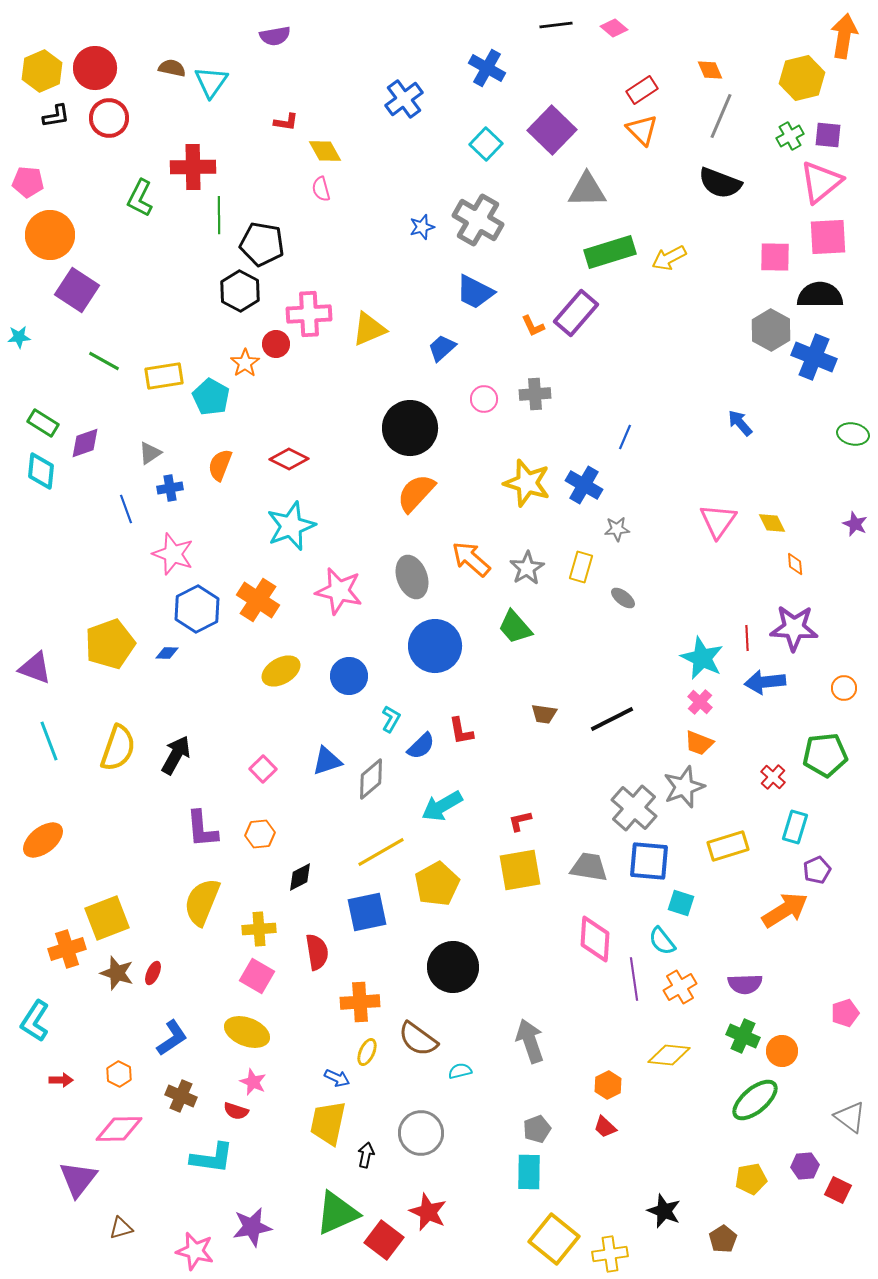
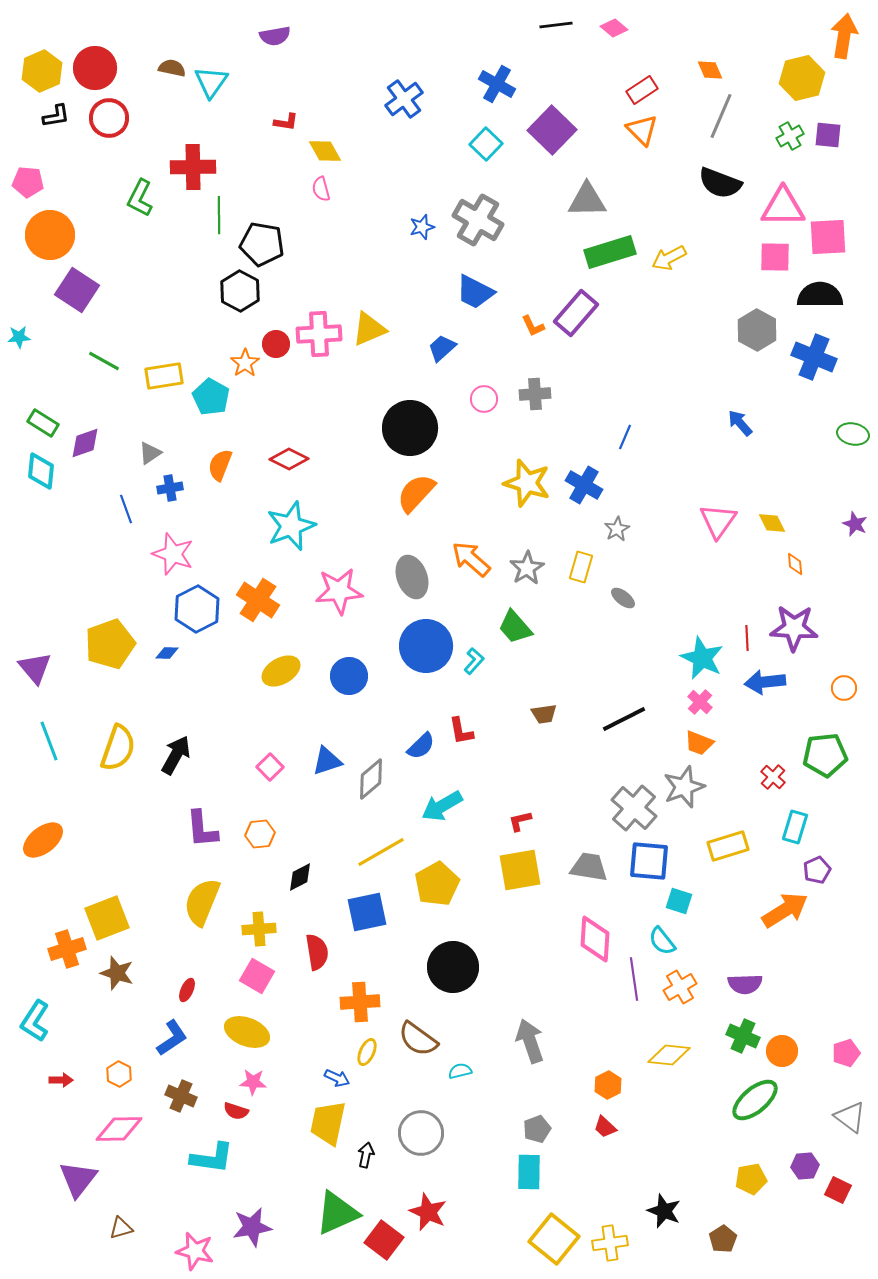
blue cross at (487, 68): moved 10 px right, 16 px down
pink triangle at (821, 182): moved 38 px left, 25 px down; rotated 39 degrees clockwise
gray triangle at (587, 190): moved 10 px down
pink cross at (309, 314): moved 10 px right, 20 px down
gray hexagon at (771, 330): moved 14 px left
gray star at (617, 529): rotated 25 degrees counterclockwise
pink star at (339, 591): rotated 18 degrees counterclockwise
blue circle at (435, 646): moved 9 px left
purple triangle at (35, 668): rotated 30 degrees clockwise
brown trapezoid at (544, 714): rotated 16 degrees counterclockwise
cyan L-shape at (391, 719): moved 83 px right, 58 px up; rotated 12 degrees clockwise
black line at (612, 719): moved 12 px right
pink square at (263, 769): moved 7 px right, 2 px up
cyan square at (681, 903): moved 2 px left, 2 px up
red ellipse at (153, 973): moved 34 px right, 17 px down
pink pentagon at (845, 1013): moved 1 px right, 40 px down
pink star at (253, 1082): rotated 20 degrees counterclockwise
yellow cross at (610, 1254): moved 11 px up
